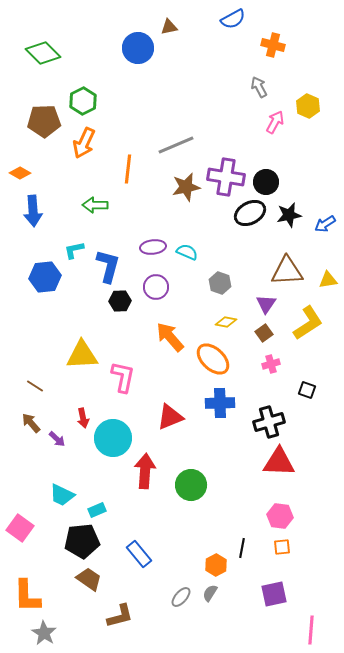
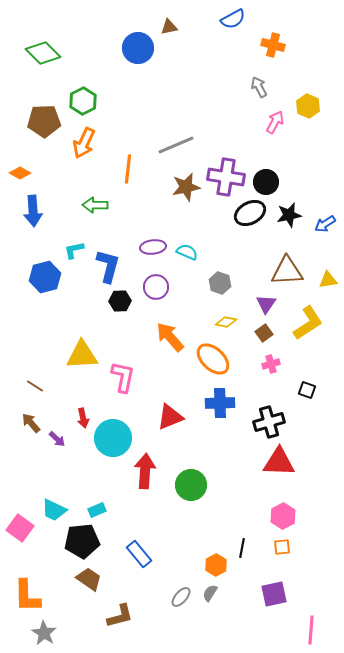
blue hexagon at (45, 277): rotated 8 degrees counterclockwise
cyan trapezoid at (62, 495): moved 8 px left, 15 px down
pink hexagon at (280, 516): moved 3 px right; rotated 25 degrees clockwise
